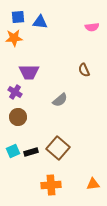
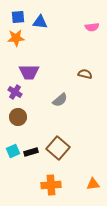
orange star: moved 2 px right
brown semicircle: moved 1 px right, 4 px down; rotated 128 degrees clockwise
